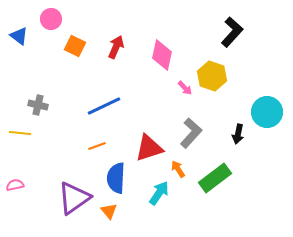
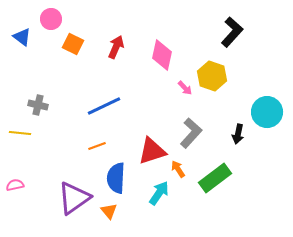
blue triangle: moved 3 px right, 1 px down
orange square: moved 2 px left, 2 px up
red triangle: moved 3 px right, 3 px down
